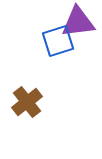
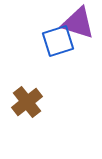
purple triangle: moved 1 px down; rotated 24 degrees clockwise
